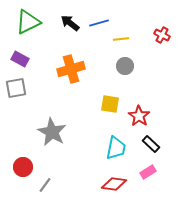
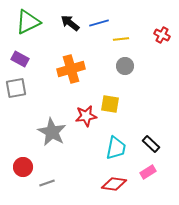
red star: moved 53 px left; rotated 30 degrees clockwise
gray line: moved 2 px right, 2 px up; rotated 35 degrees clockwise
